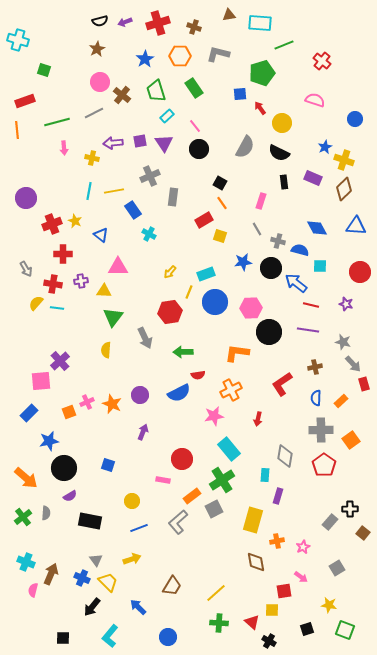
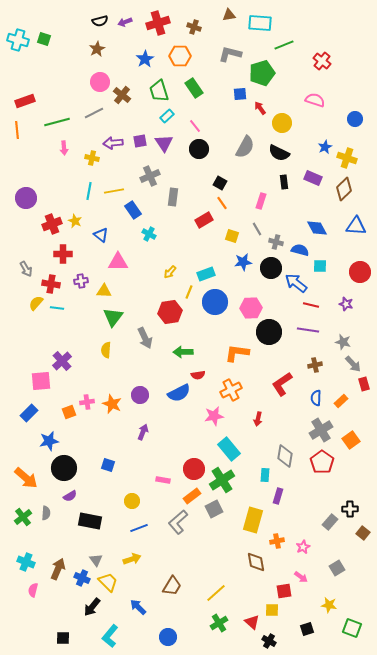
gray L-shape at (218, 54): moved 12 px right
green square at (44, 70): moved 31 px up
green trapezoid at (156, 91): moved 3 px right
yellow cross at (344, 160): moved 3 px right, 2 px up
yellow square at (220, 236): moved 12 px right
gray cross at (278, 241): moved 2 px left, 1 px down
pink triangle at (118, 267): moved 5 px up
red cross at (53, 284): moved 2 px left
purple cross at (60, 361): moved 2 px right
brown cross at (315, 367): moved 2 px up
pink cross at (87, 402): rotated 16 degrees clockwise
gray cross at (321, 430): rotated 30 degrees counterclockwise
red circle at (182, 459): moved 12 px right, 10 px down
red pentagon at (324, 465): moved 2 px left, 3 px up
brown arrow at (51, 574): moved 7 px right, 5 px up
green cross at (219, 623): rotated 36 degrees counterclockwise
green square at (345, 630): moved 7 px right, 2 px up
